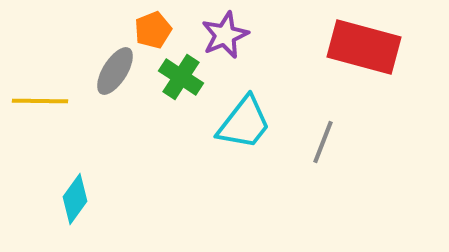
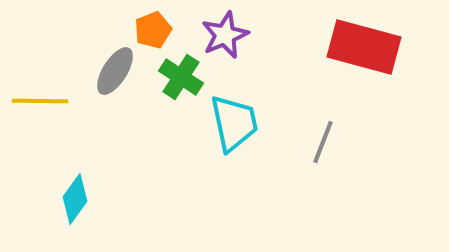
cyan trapezoid: moved 10 px left; rotated 50 degrees counterclockwise
